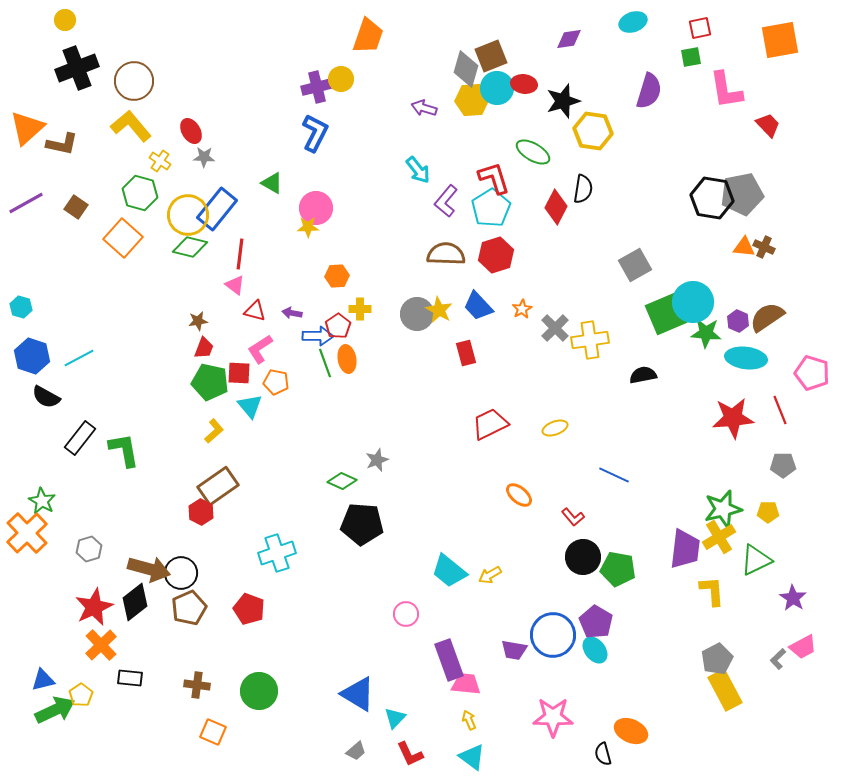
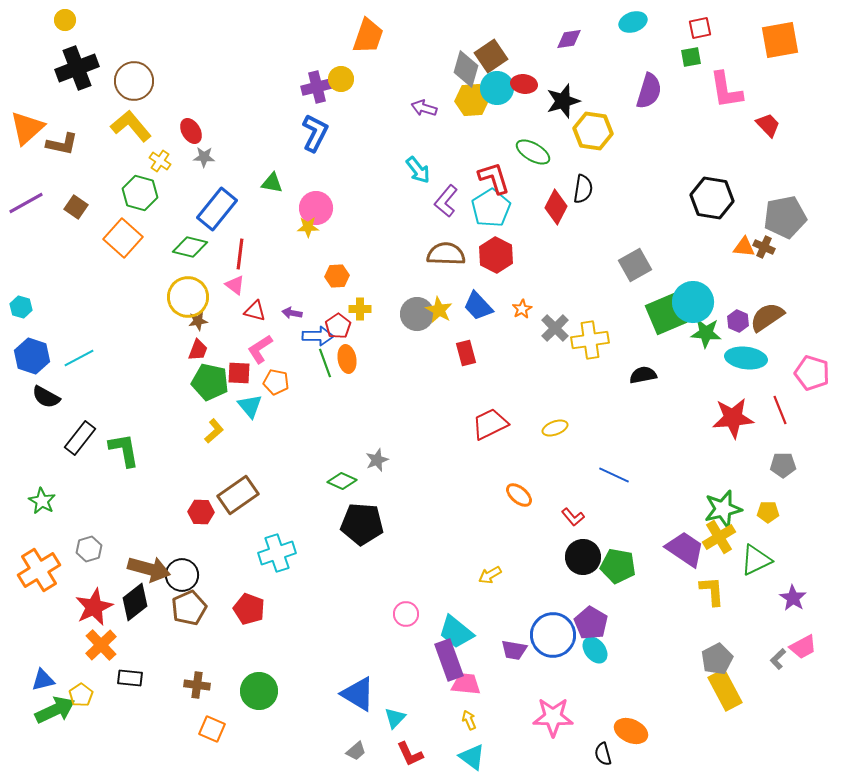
brown square at (491, 56): rotated 12 degrees counterclockwise
green triangle at (272, 183): rotated 20 degrees counterclockwise
gray pentagon at (742, 194): moved 43 px right, 23 px down
yellow circle at (188, 215): moved 82 px down
red hexagon at (496, 255): rotated 16 degrees counterclockwise
red trapezoid at (204, 348): moved 6 px left, 2 px down
brown rectangle at (218, 486): moved 20 px right, 9 px down
red hexagon at (201, 512): rotated 25 degrees counterclockwise
orange cross at (27, 533): moved 12 px right, 37 px down; rotated 12 degrees clockwise
purple trapezoid at (685, 549): rotated 63 degrees counterclockwise
green pentagon at (618, 569): moved 3 px up
cyan trapezoid at (449, 571): moved 7 px right, 61 px down
black circle at (181, 573): moved 1 px right, 2 px down
purple pentagon at (596, 622): moved 5 px left, 1 px down
orange square at (213, 732): moved 1 px left, 3 px up
